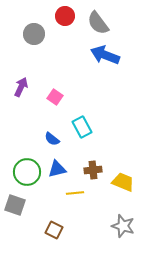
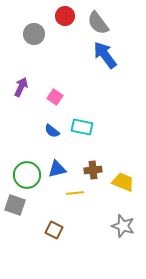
blue arrow: rotated 32 degrees clockwise
cyan rectangle: rotated 50 degrees counterclockwise
blue semicircle: moved 8 px up
green circle: moved 3 px down
